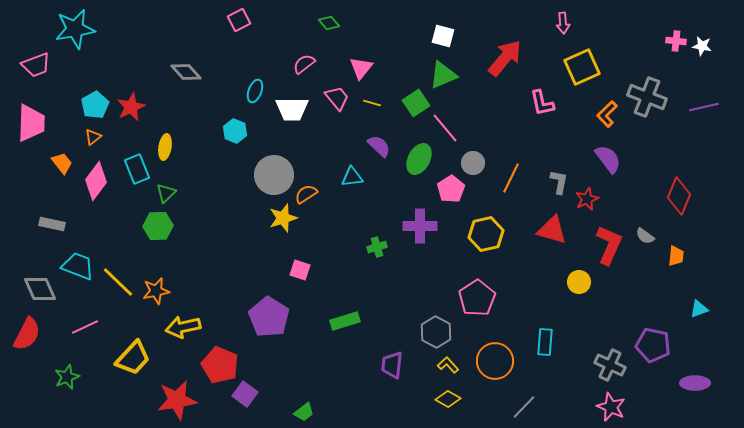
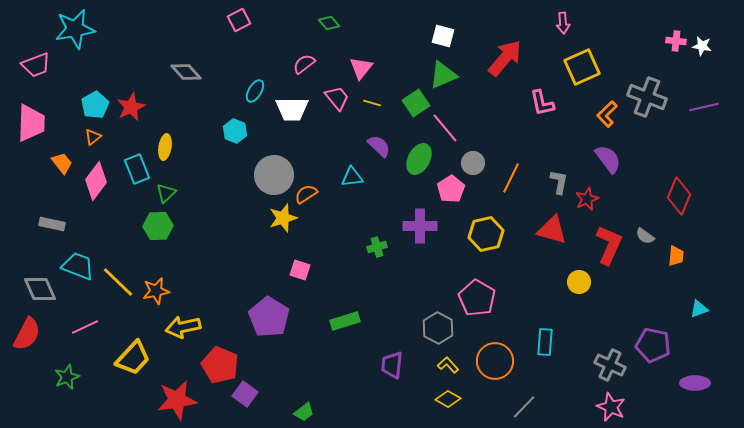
cyan ellipse at (255, 91): rotated 10 degrees clockwise
pink pentagon at (477, 298): rotated 9 degrees counterclockwise
gray hexagon at (436, 332): moved 2 px right, 4 px up
